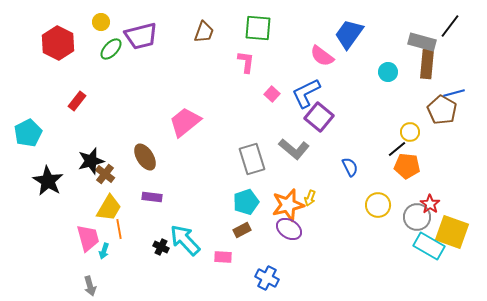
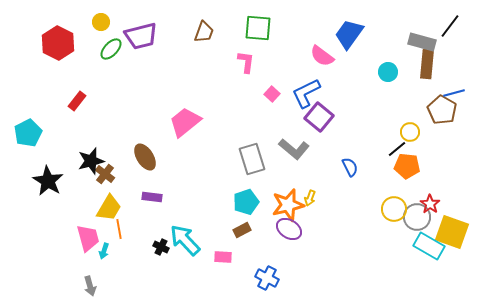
yellow circle at (378, 205): moved 16 px right, 4 px down
